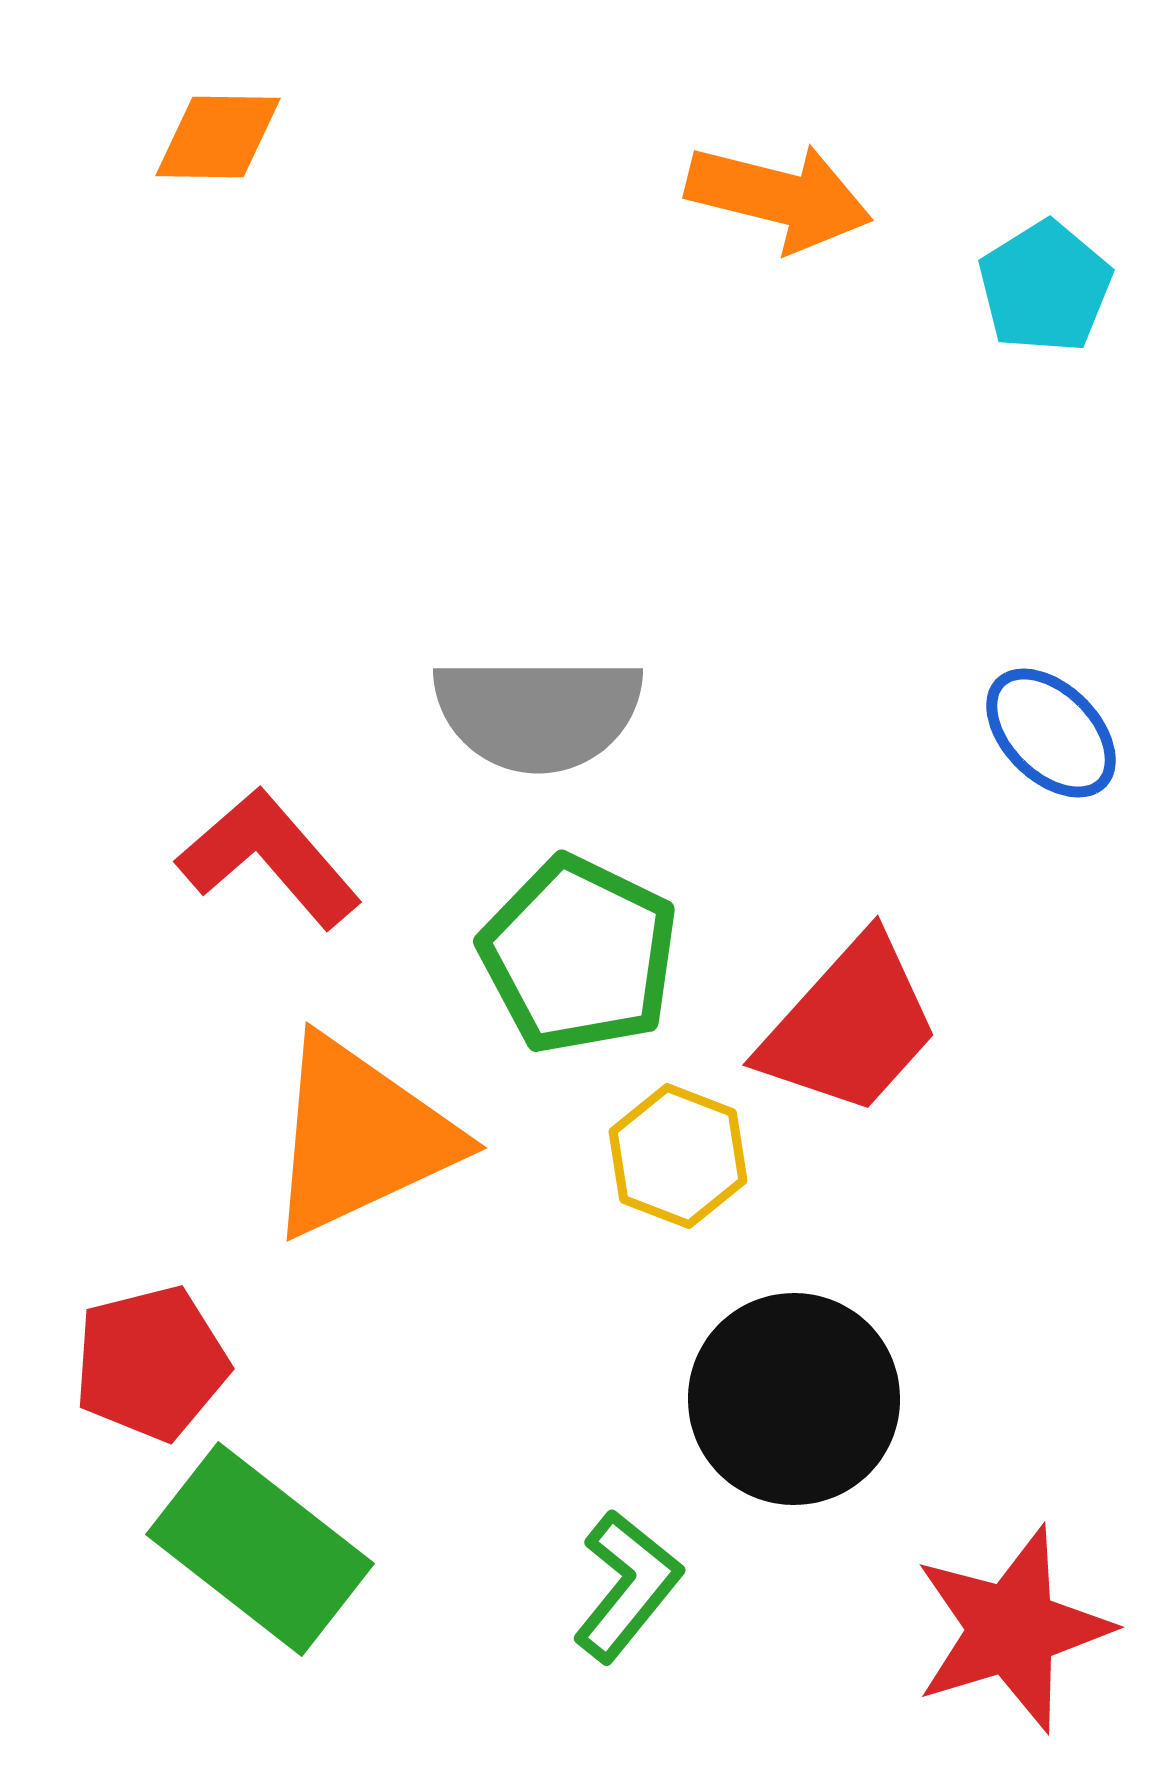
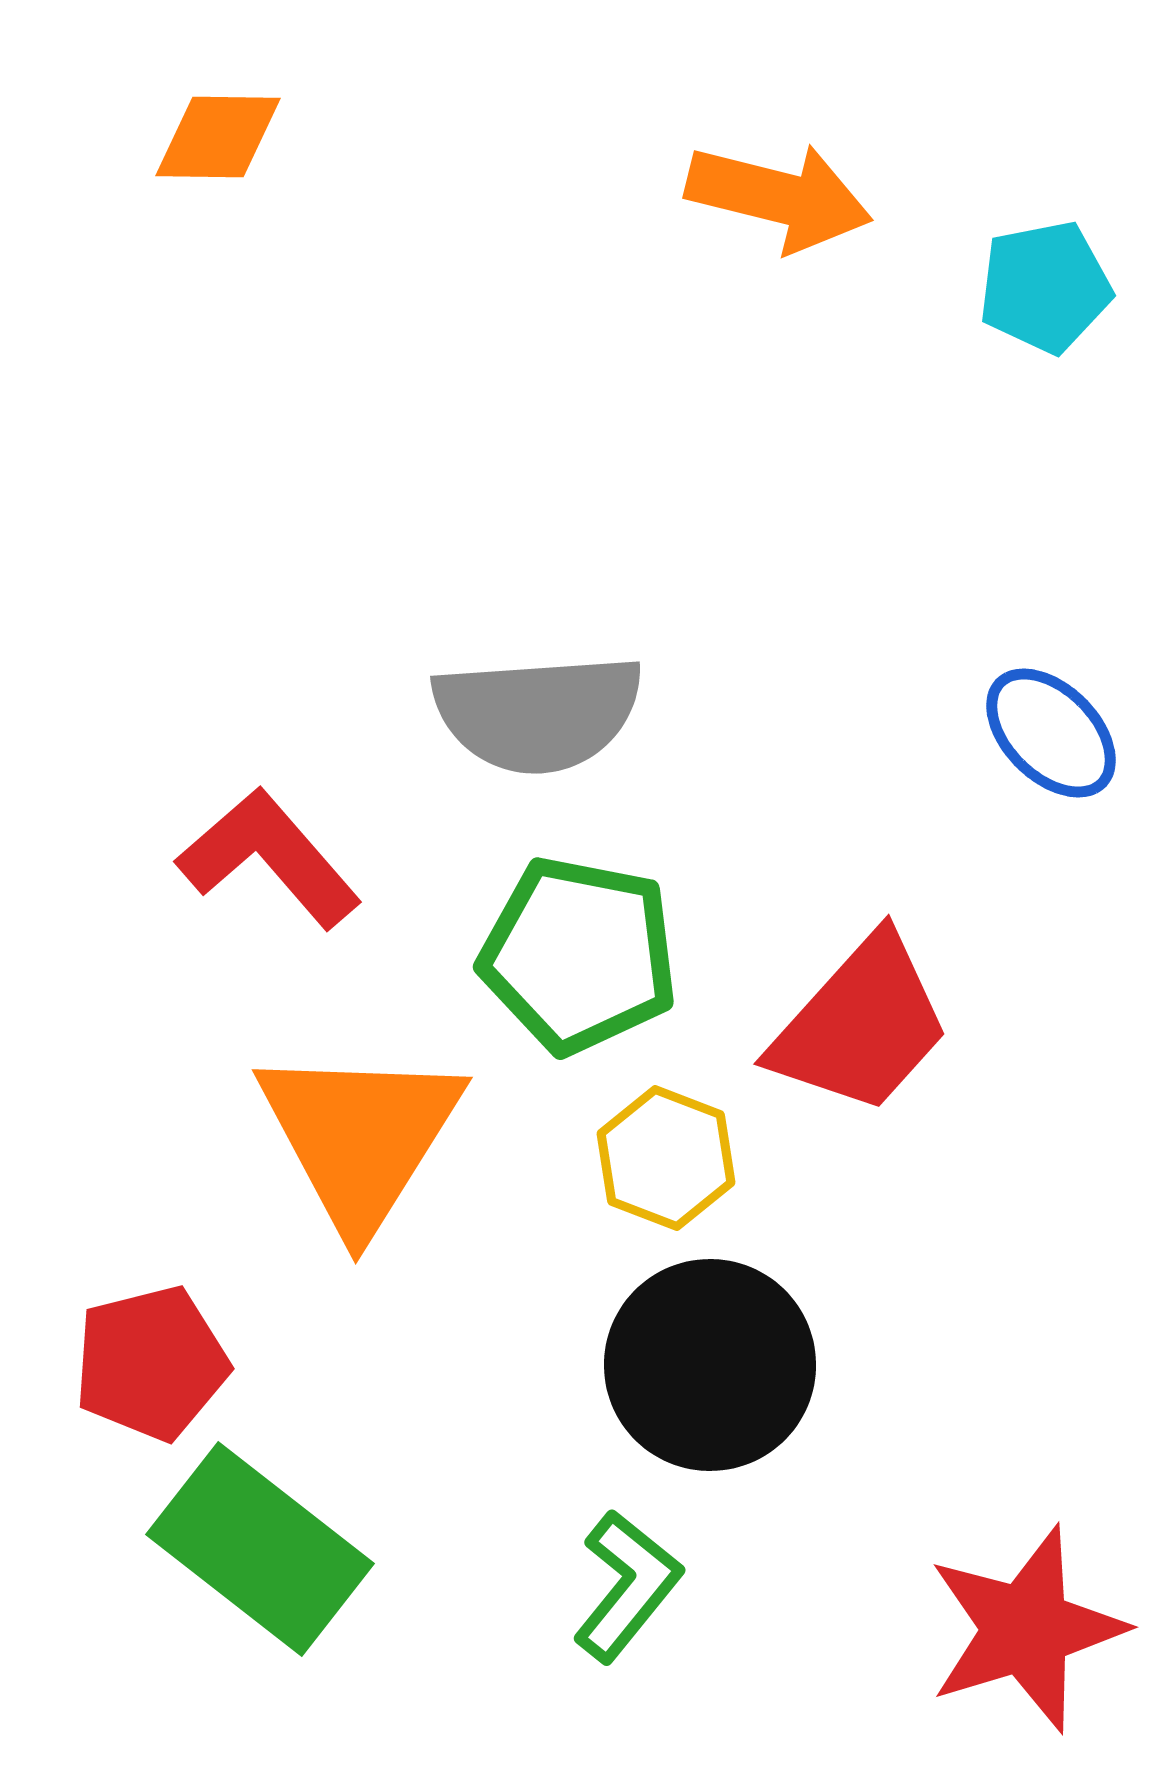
cyan pentagon: rotated 21 degrees clockwise
gray semicircle: rotated 4 degrees counterclockwise
green pentagon: rotated 15 degrees counterclockwise
red trapezoid: moved 11 px right, 1 px up
orange triangle: rotated 33 degrees counterclockwise
yellow hexagon: moved 12 px left, 2 px down
black circle: moved 84 px left, 34 px up
red star: moved 14 px right
